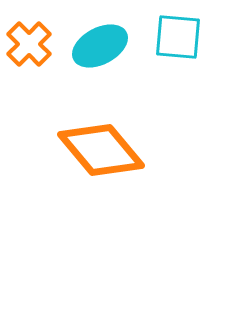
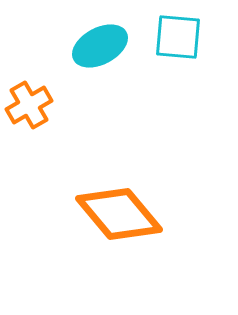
orange cross: moved 61 px down; rotated 15 degrees clockwise
orange diamond: moved 18 px right, 64 px down
